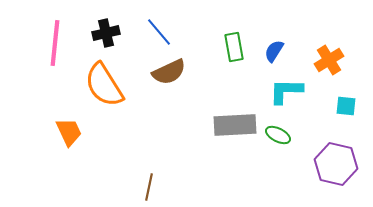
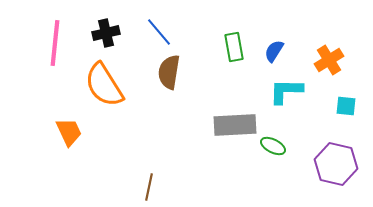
brown semicircle: rotated 124 degrees clockwise
green ellipse: moved 5 px left, 11 px down
